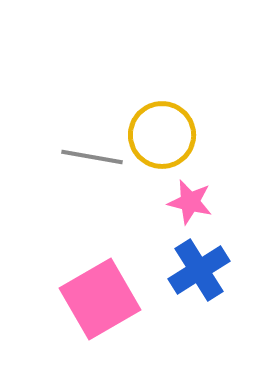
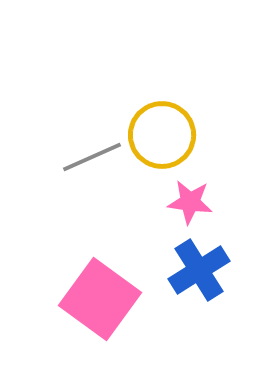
gray line: rotated 34 degrees counterclockwise
pink star: rotated 6 degrees counterclockwise
pink square: rotated 24 degrees counterclockwise
